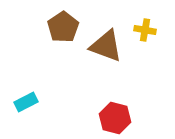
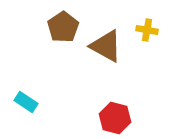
yellow cross: moved 2 px right
brown triangle: rotated 9 degrees clockwise
cyan rectangle: rotated 60 degrees clockwise
